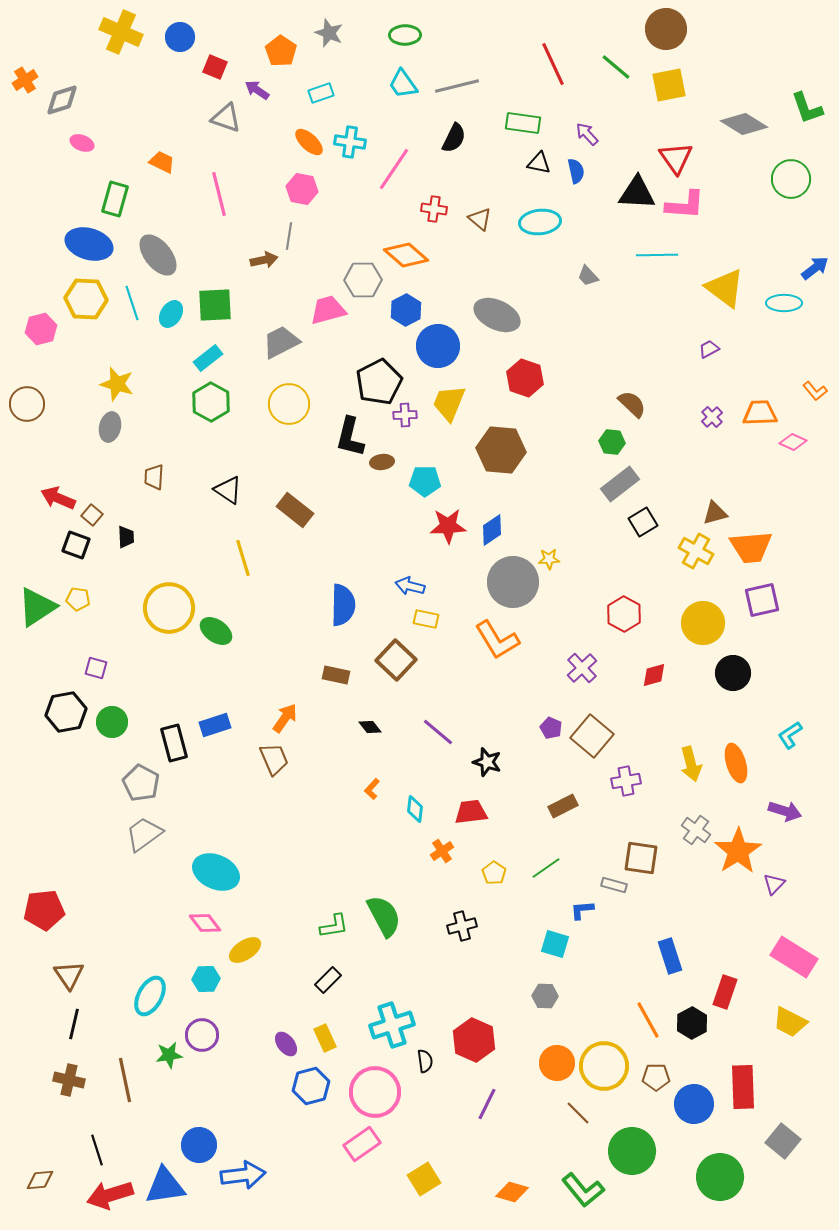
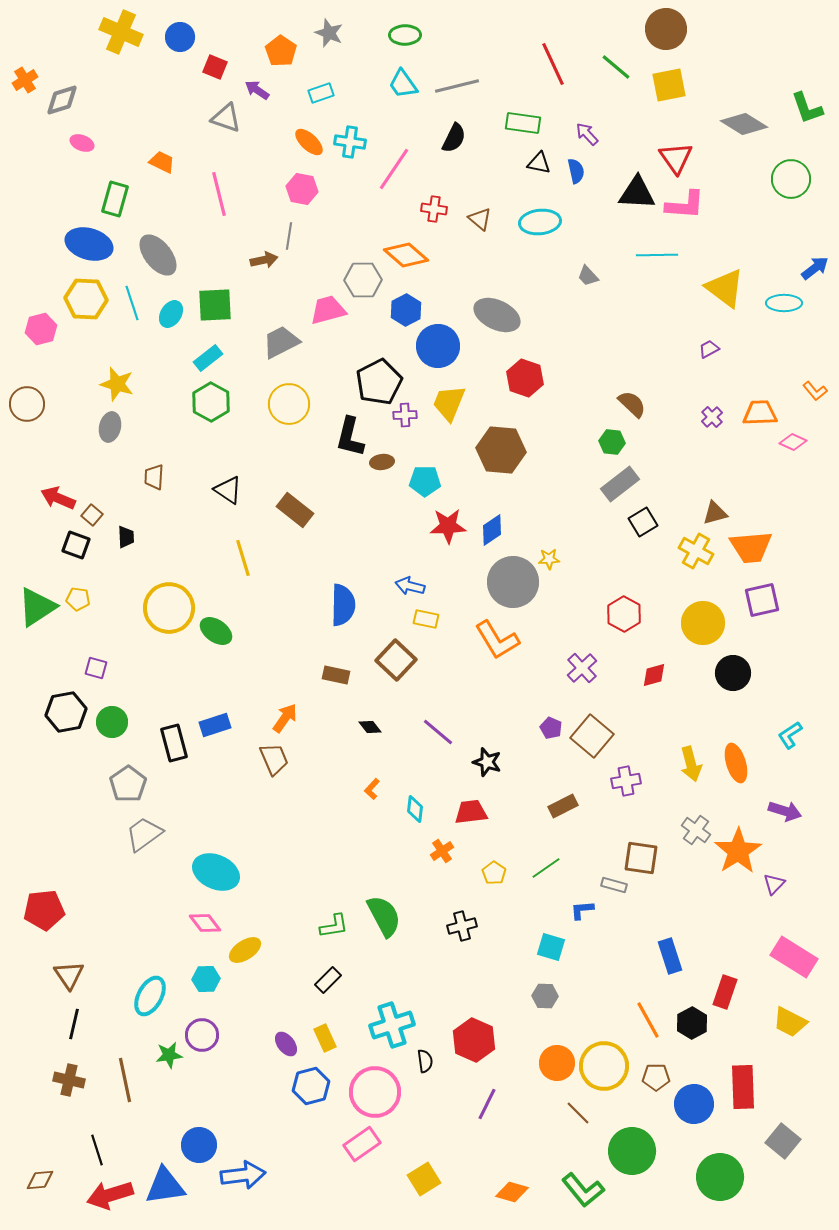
gray pentagon at (141, 783): moved 13 px left, 1 px down; rotated 9 degrees clockwise
cyan square at (555, 944): moved 4 px left, 3 px down
